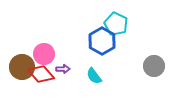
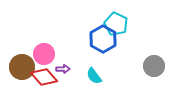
blue hexagon: moved 1 px right, 2 px up
red diamond: moved 3 px right, 3 px down
